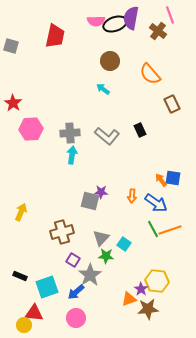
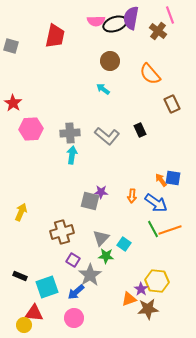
pink circle at (76, 318): moved 2 px left
